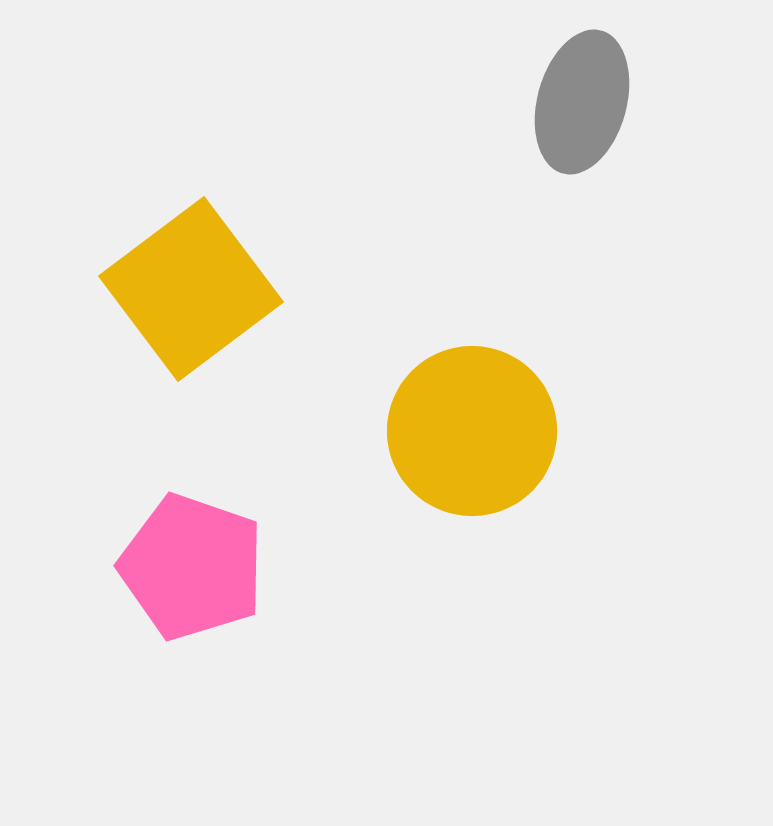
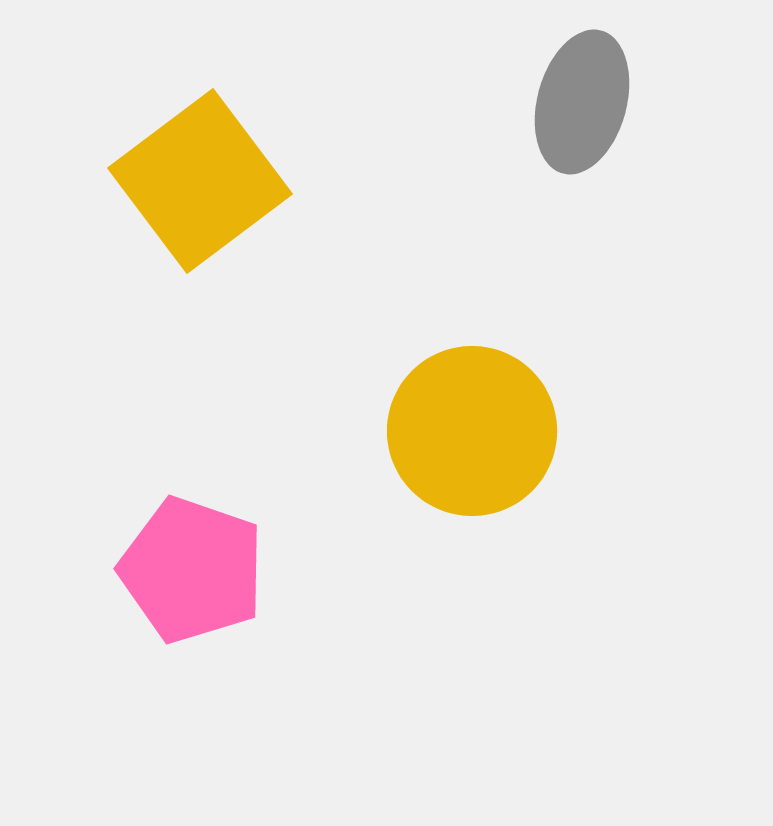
yellow square: moved 9 px right, 108 px up
pink pentagon: moved 3 px down
